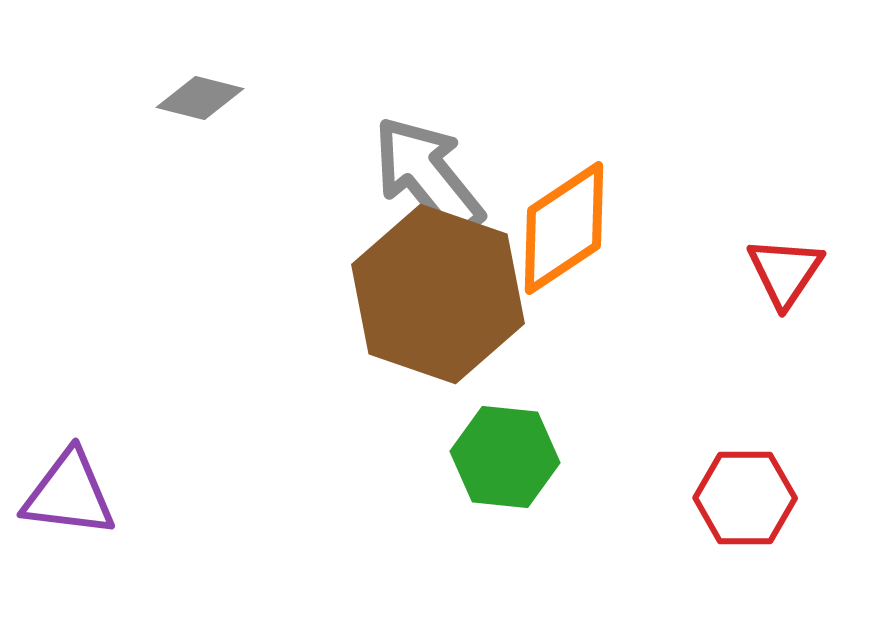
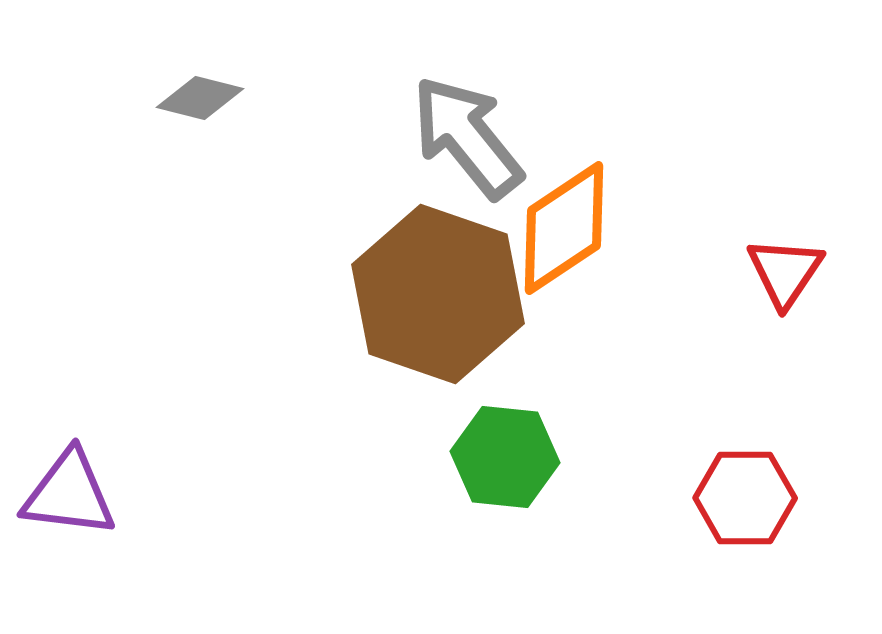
gray arrow: moved 39 px right, 40 px up
